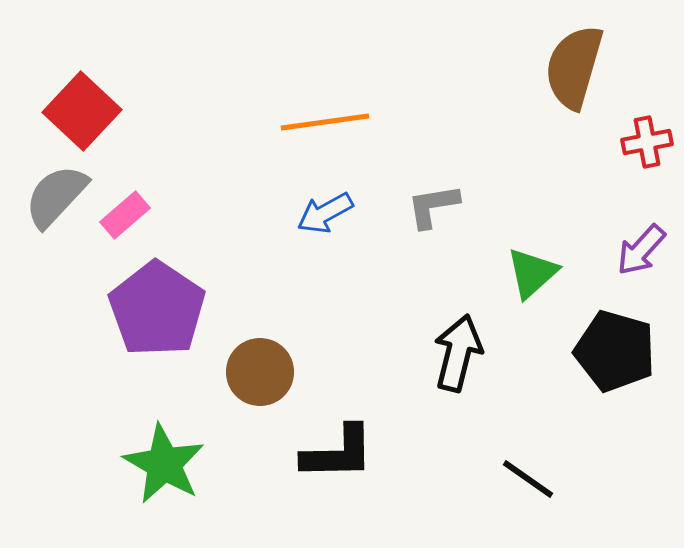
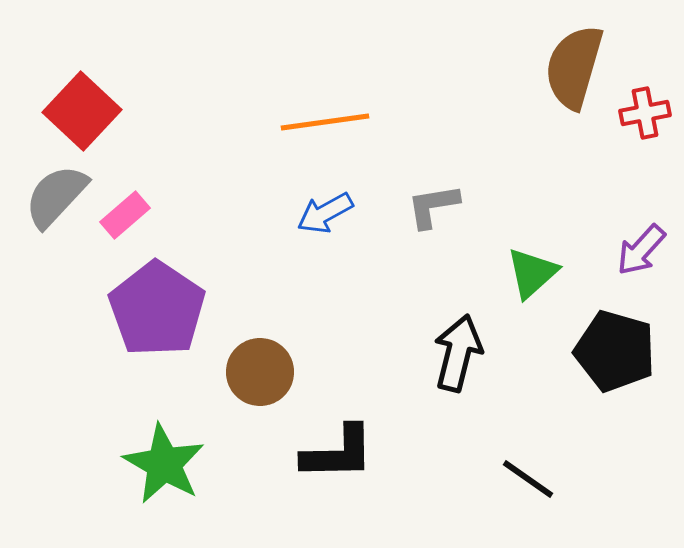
red cross: moved 2 px left, 29 px up
